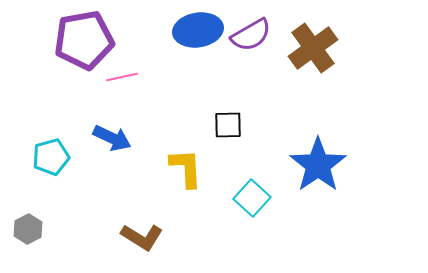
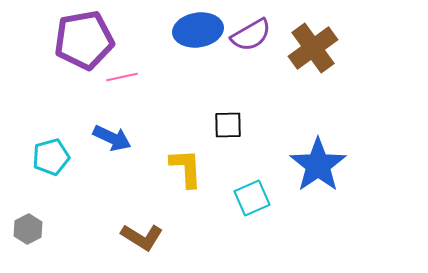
cyan square: rotated 24 degrees clockwise
